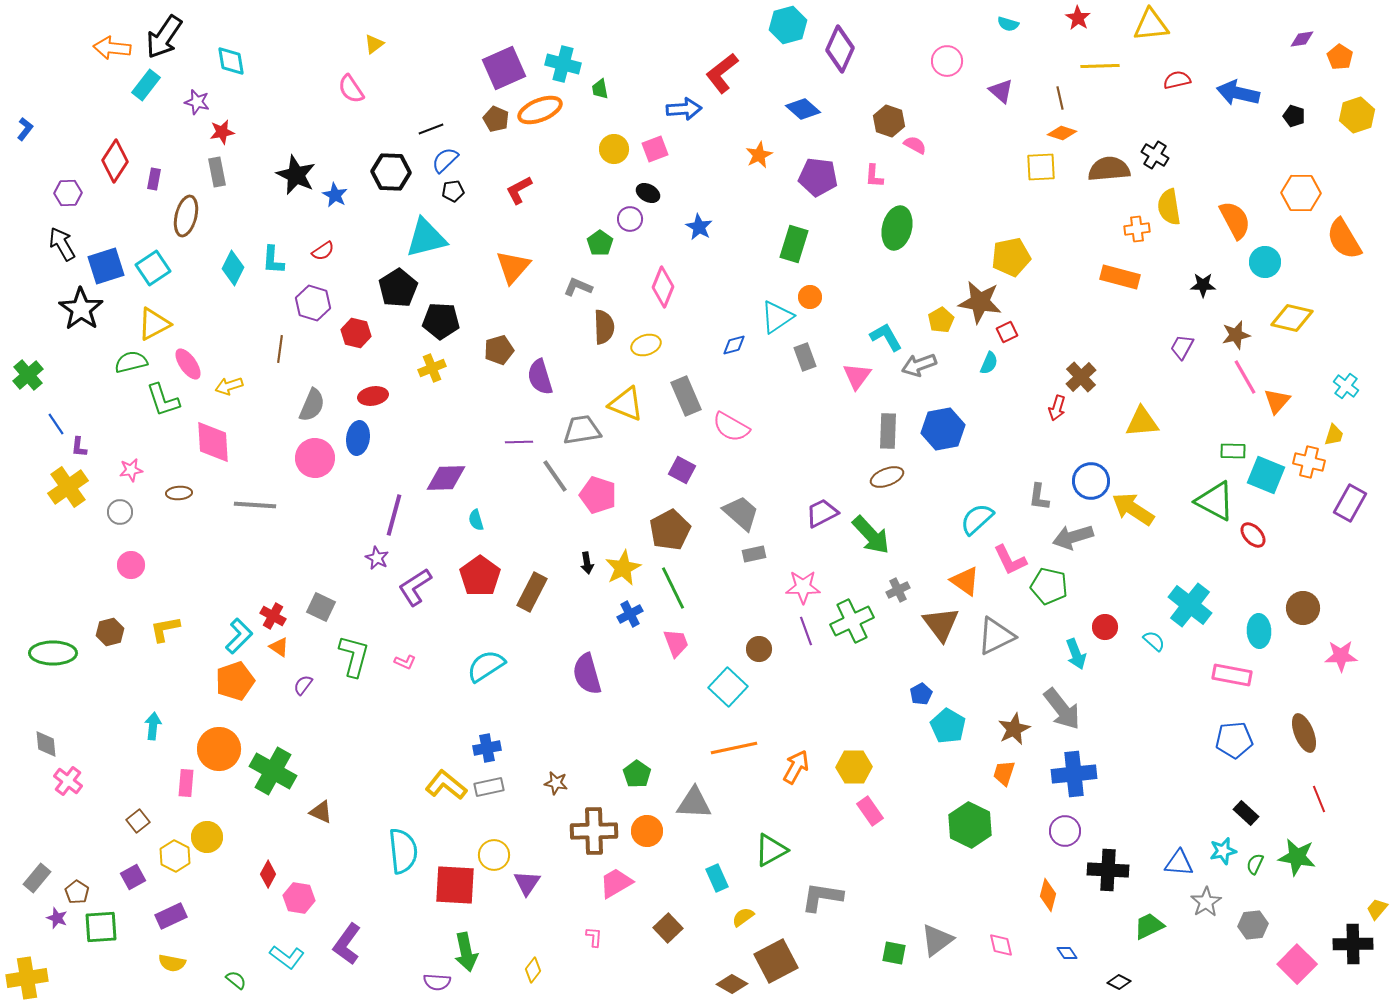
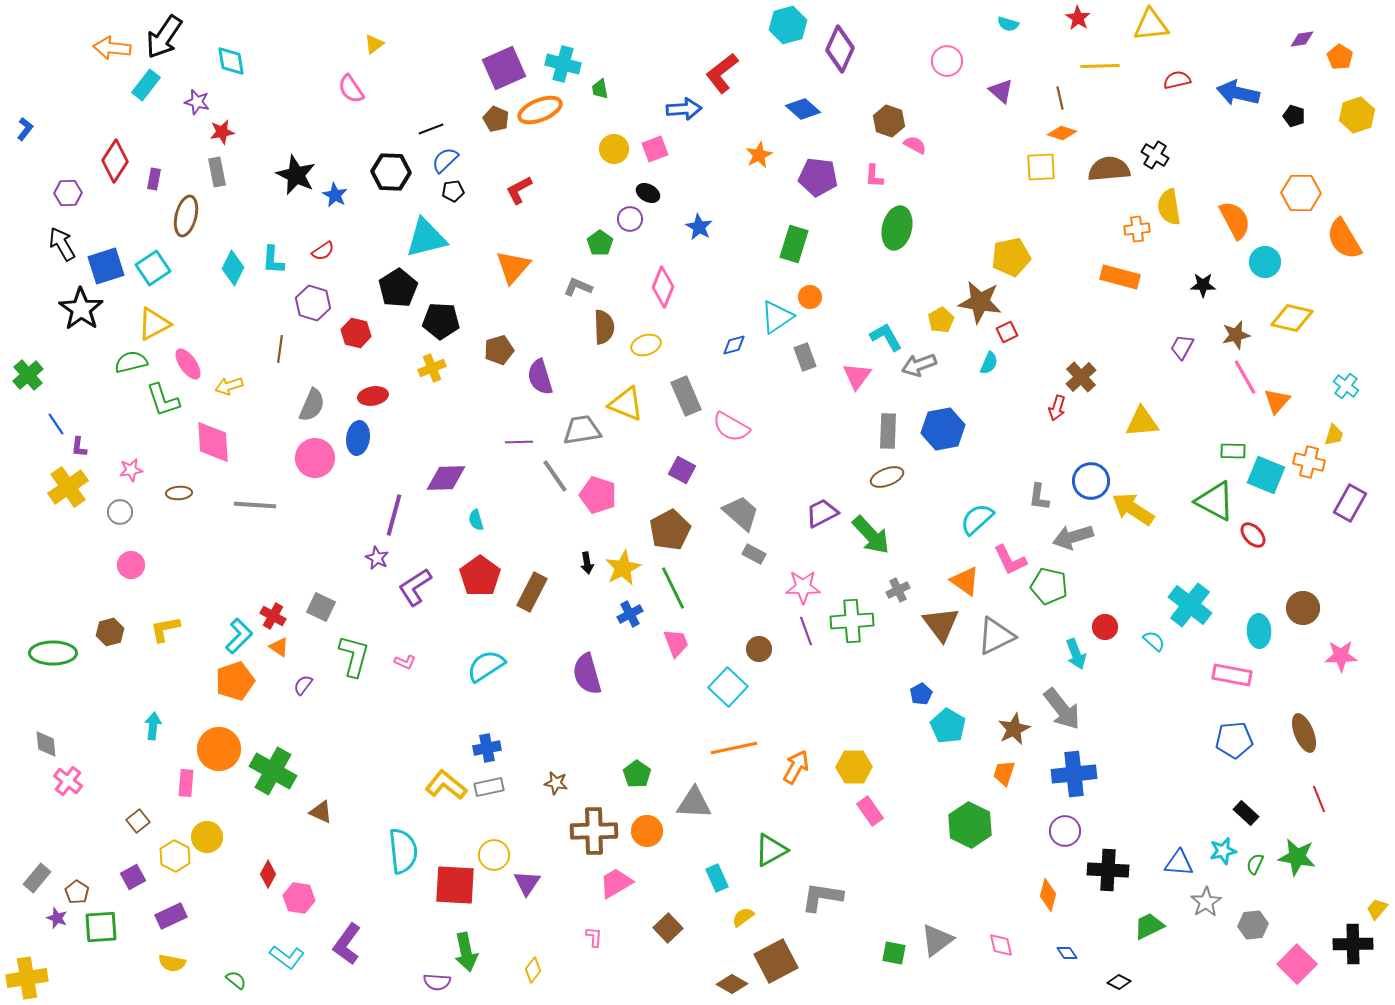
gray rectangle at (754, 554): rotated 40 degrees clockwise
green cross at (852, 621): rotated 21 degrees clockwise
